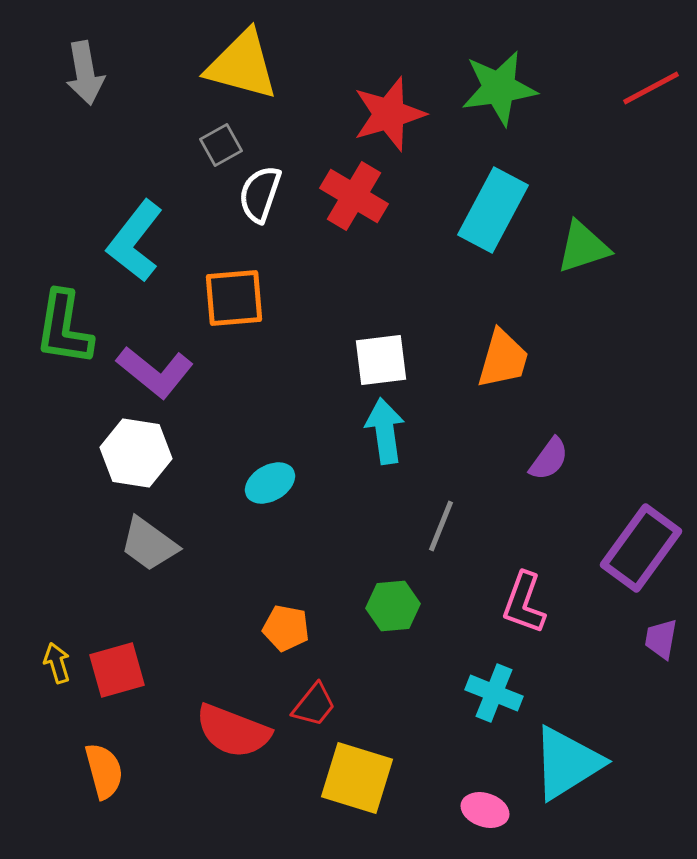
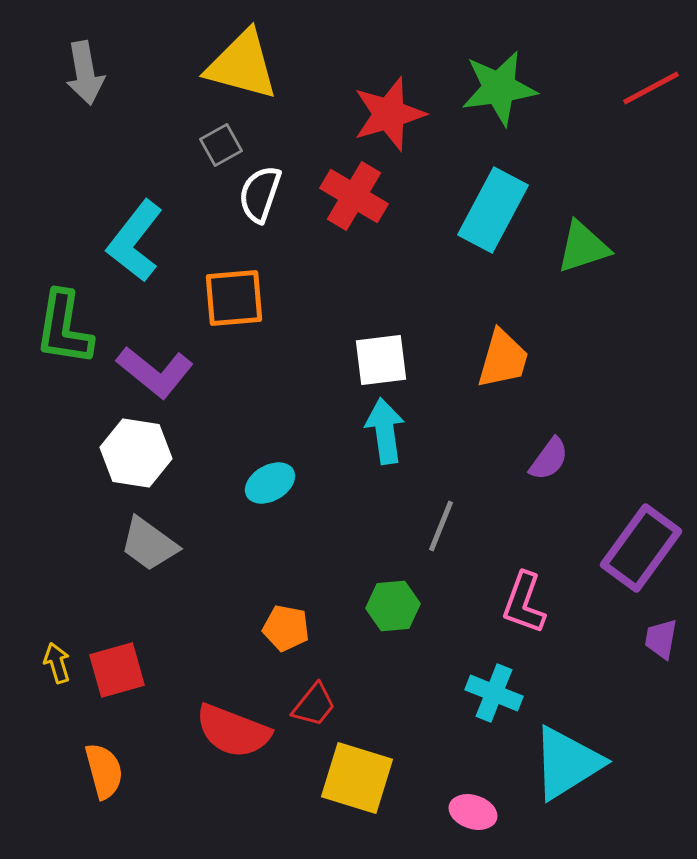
pink ellipse: moved 12 px left, 2 px down
